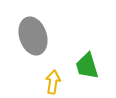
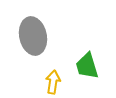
gray ellipse: rotated 6 degrees clockwise
